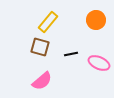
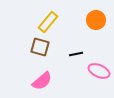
black line: moved 5 px right
pink ellipse: moved 8 px down
